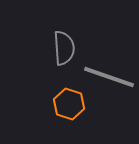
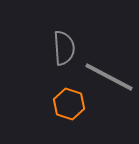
gray line: rotated 9 degrees clockwise
